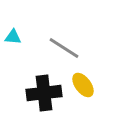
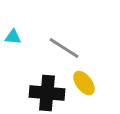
yellow ellipse: moved 1 px right, 2 px up
black cross: moved 3 px right; rotated 12 degrees clockwise
